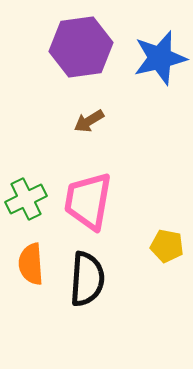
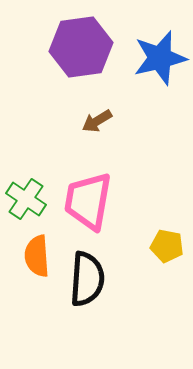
brown arrow: moved 8 px right
green cross: rotated 30 degrees counterclockwise
orange semicircle: moved 6 px right, 8 px up
